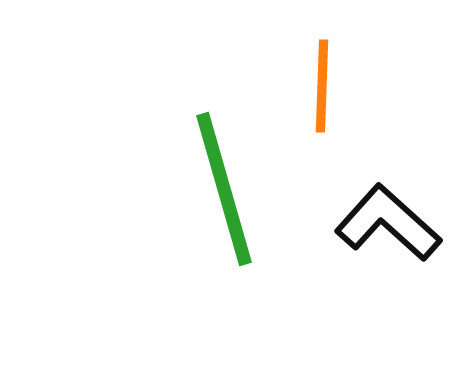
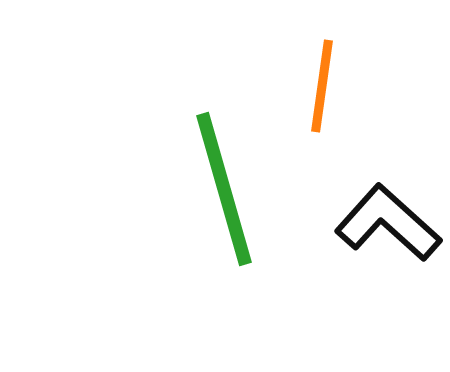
orange line: rotated 6 degrees clockwise
